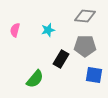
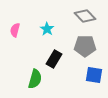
gray diamond: rotated 40 degrees clockwise
cyan star: moved 1 px left, 1 px up; rotated 24 degrees counterclockwise
black rectangle: moved 7 px left
green semicircle: rotated 24 degrees counterclockwise
